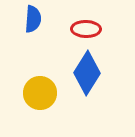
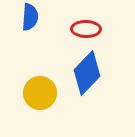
blue semicircle: moved 3 px left, 2 px up
blue diamond: rotated 12 degrees clockwise
